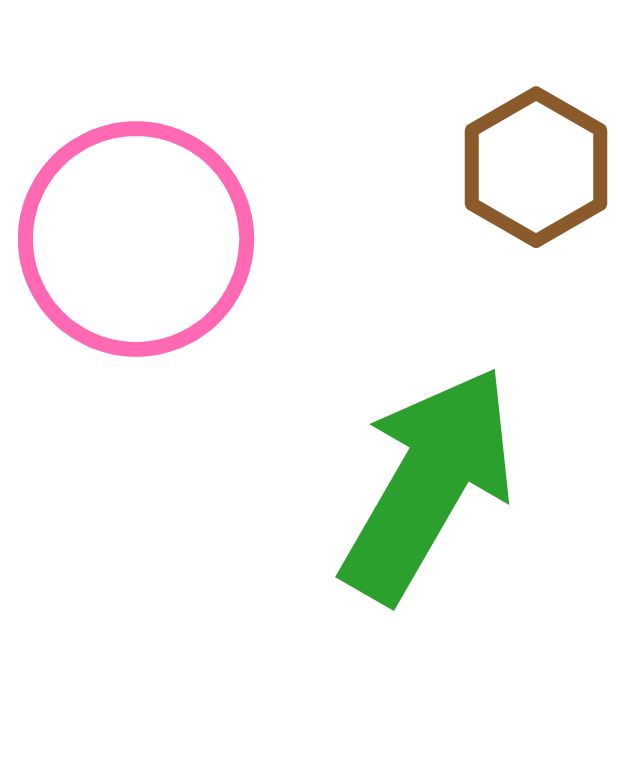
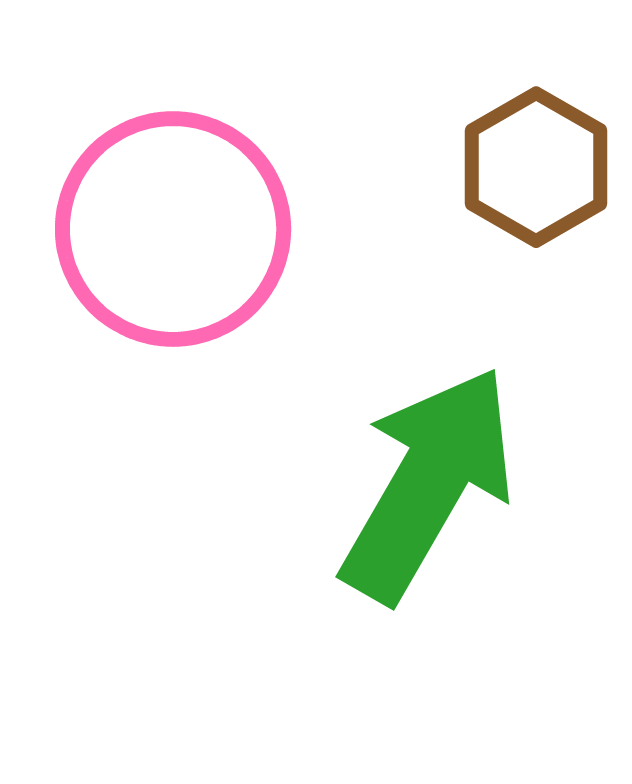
pink circle: moved 37 px right, 10 px up
